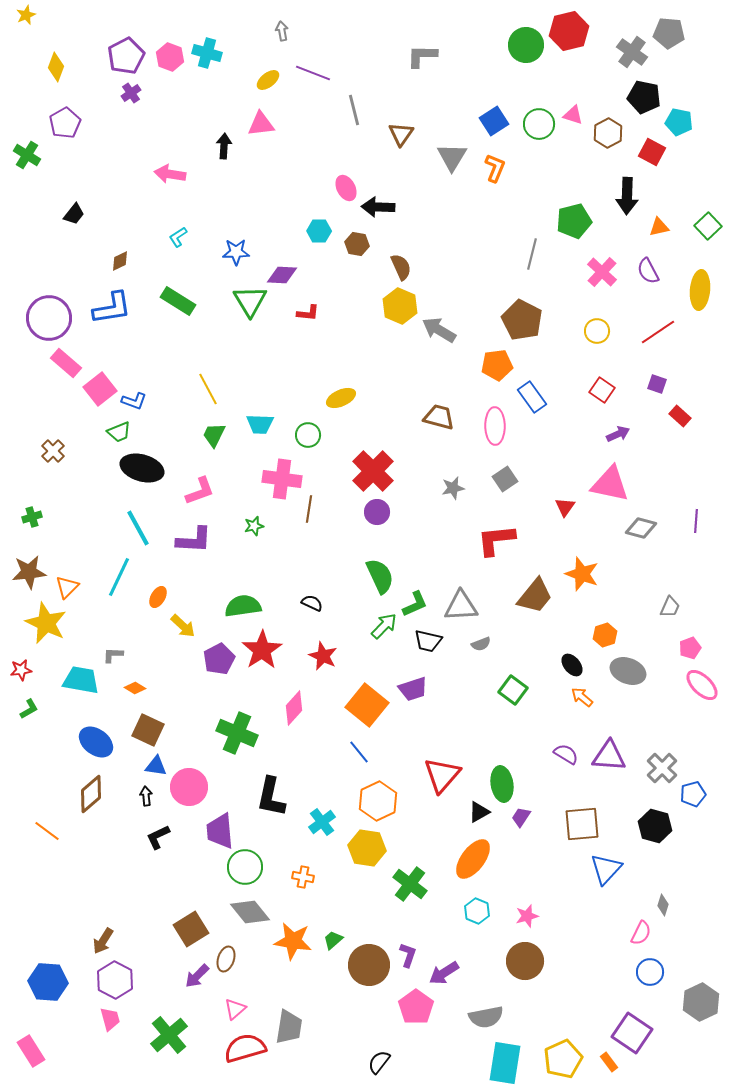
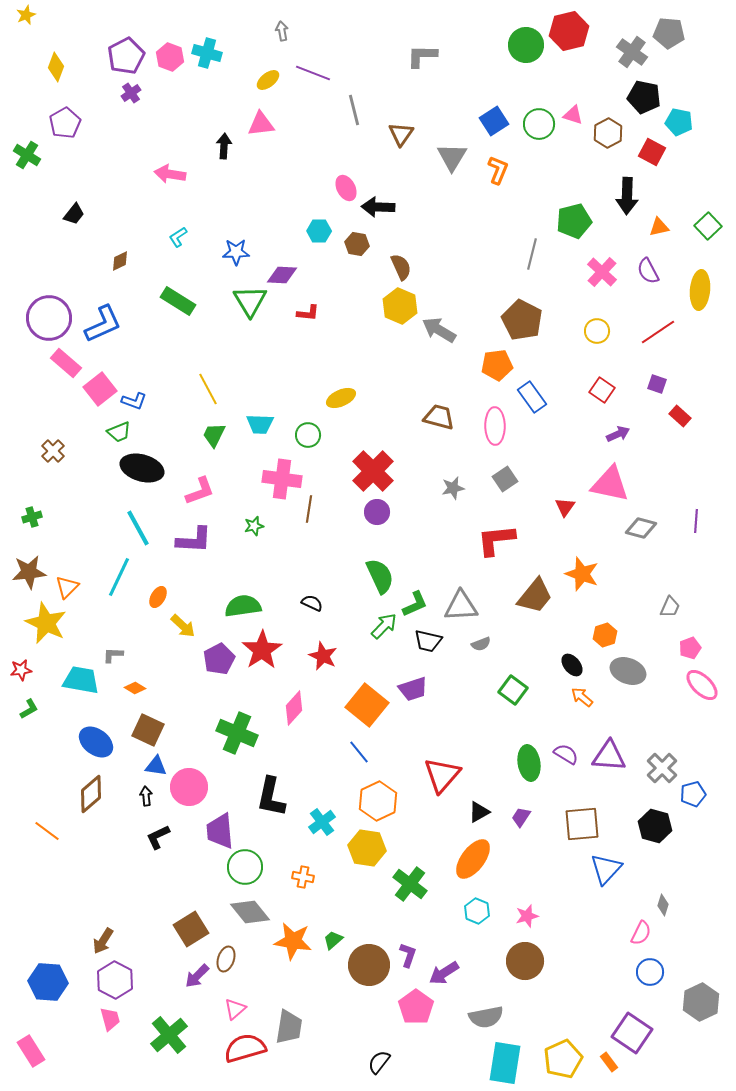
orange L-shape at (495, 168): moved 3 px right, 2 px down
blue L-shape at (112, 308): moved 9 px left, 16 px down; rotated 15 degrees counterclockwise
green ellipse at (502, 784): moved 27 px right, 21 px up
